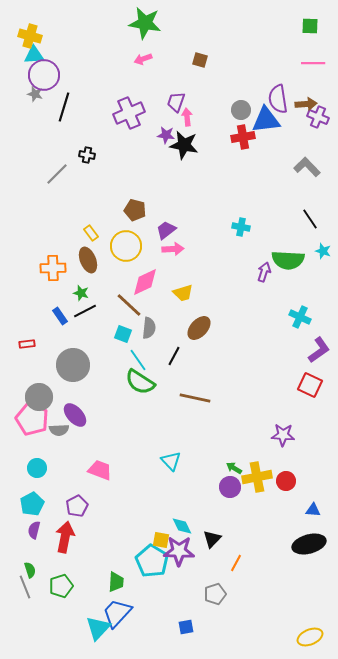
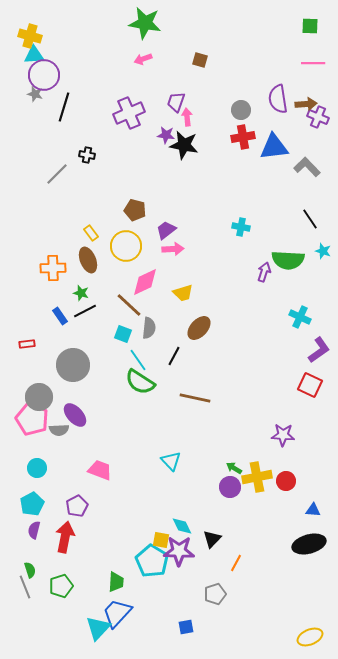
blue triangle at (266, 120): moved 8 px right, 27 px down
